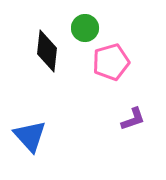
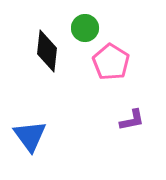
pink pentagon: rotated 24 degrees counterclockwise
purple L-shape: moved 1 px left, 1 px down; rotated 8 degrees clockwise
blue triangle: rotated 6 degrees clockwise
